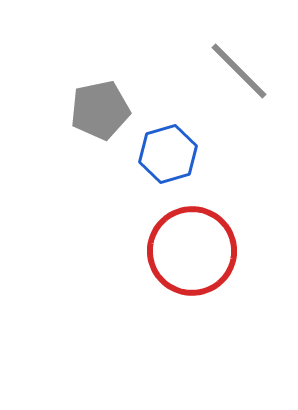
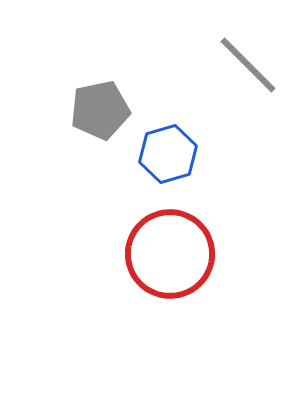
gray line: moved 9 px right, 6 px up
red circle: moved 22 px left, 3 px down
